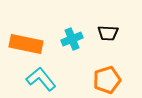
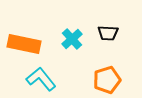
cyan cross: rotated 20 degrees counterclockwise
orange rectangle: moved 2 px left
